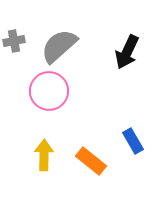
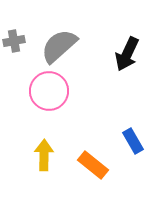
black arrow: moved 2 px down
orange rectangle: moved 2 px right, 4 px down
